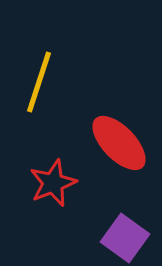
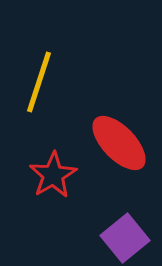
red star: moved 8 px up; rotated 9 degrees counterclockwise
purple square: rotated 15 degrees clockwise
